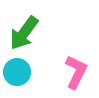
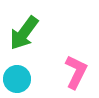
cyan circle: moved 7 px down
